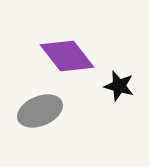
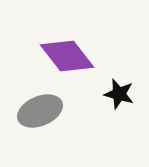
black star: moved 8 px down
